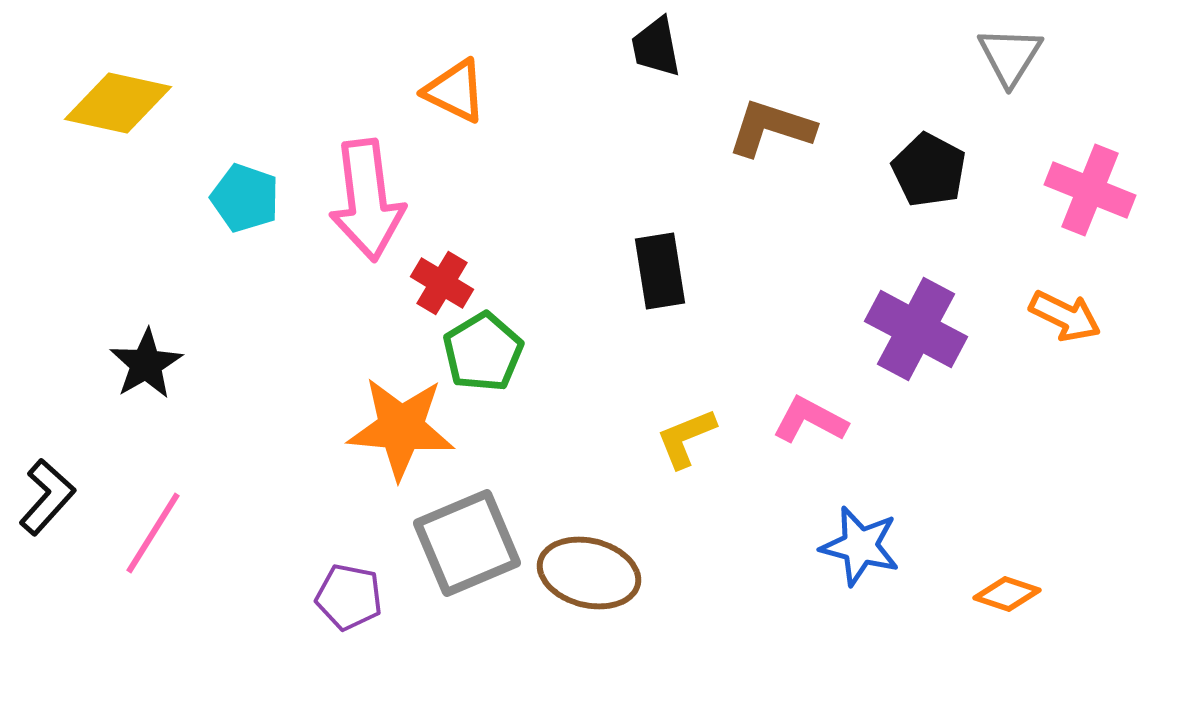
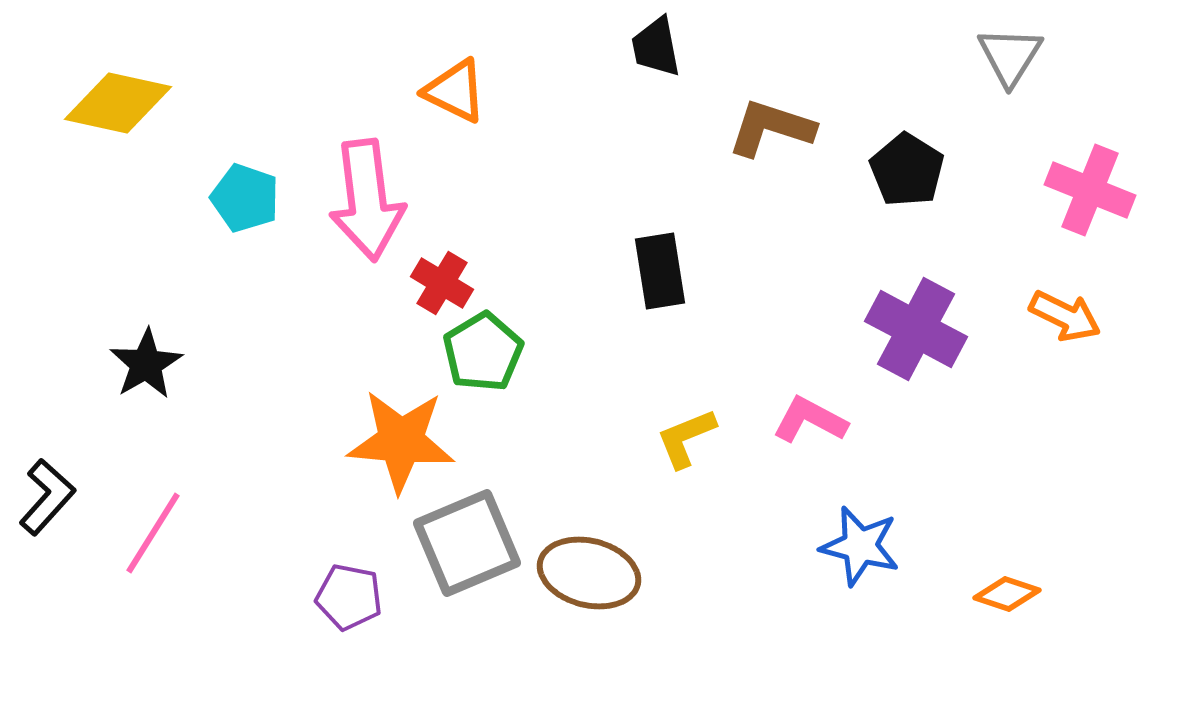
black pentagon: moved 22 px left; rotated 4 degrees clockwise
orange star: moved 13 px down
